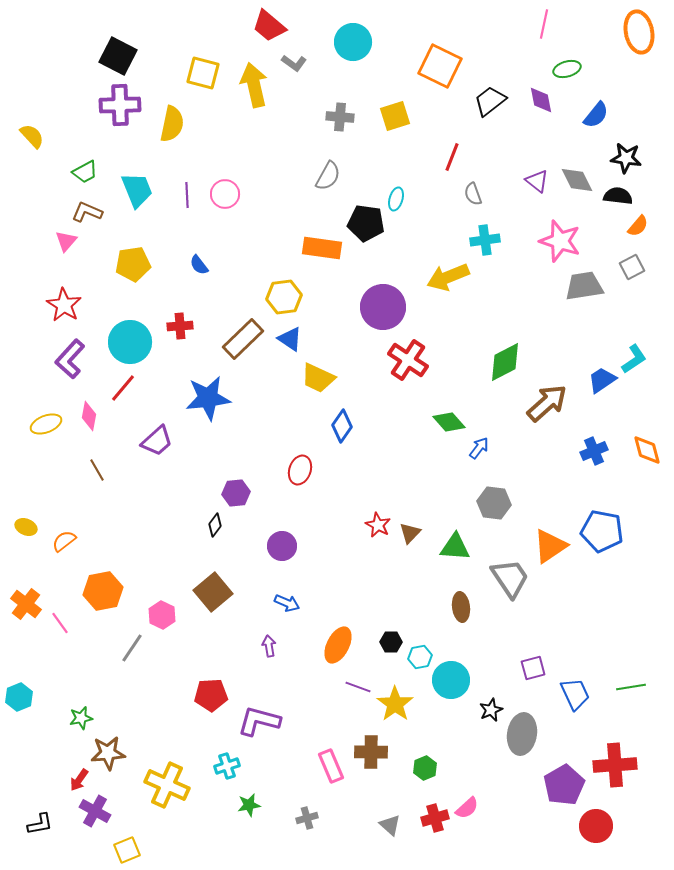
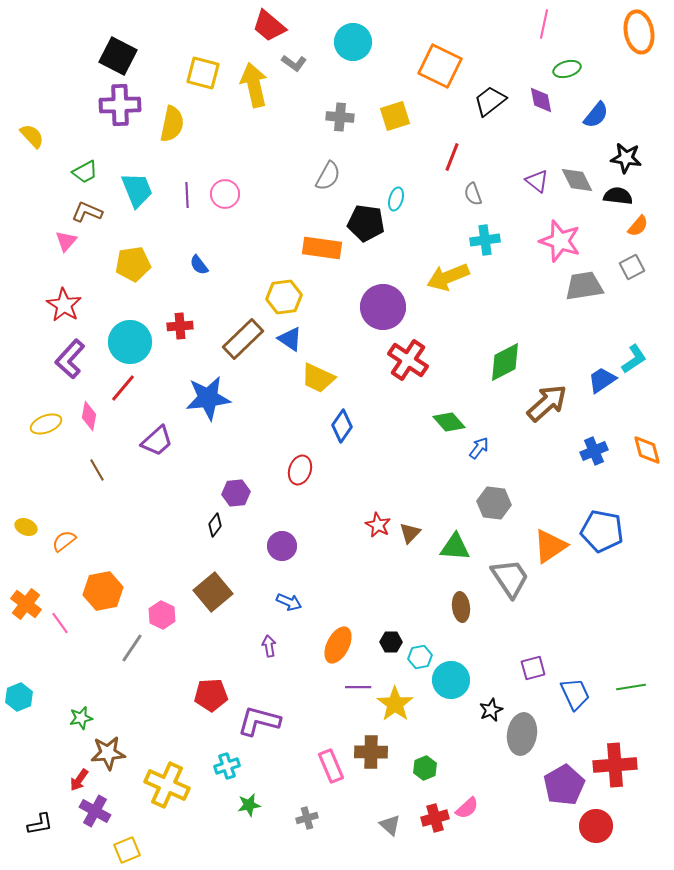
blue arrow at (287, 603): moved 2 px right, 1 px up
purple line at (358, 687): rotated 20 degrees counterclockwise
